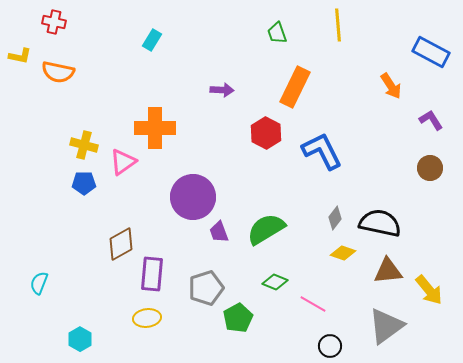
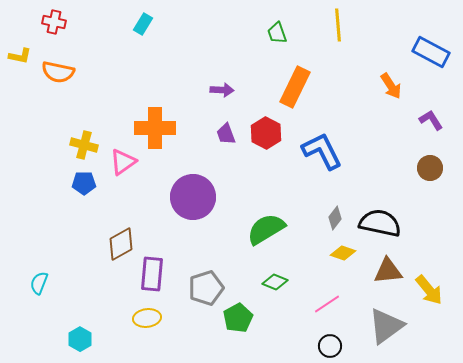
cyan rectangle: moved 9 px left, 16 px up
purple trapezoid: moved 7 px right, 98 px up
pink line: moved 14 px right; rotated 64 degrees counterclockwise
